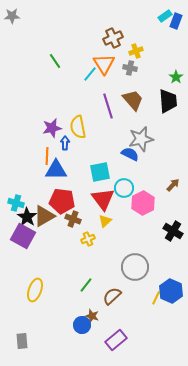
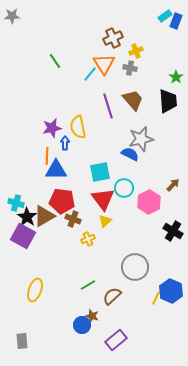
pink hexagon at (143, 203): moved 6 px right, 1 px up
green line at (86, 285): moved 2 px right; rotated 21 degrees clockwise
